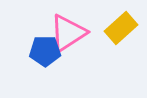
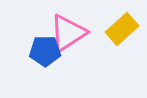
yellow rectangle: moved 1 px right, 1 px down
